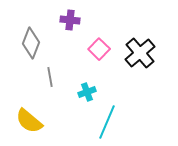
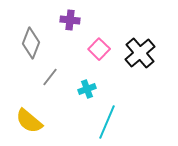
gray line: rotated 48 degrees clockwise
cyan cross: moved 3 px up
